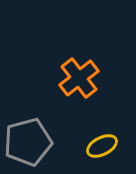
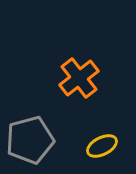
gray pentagon: moved 2 px right, 2 px up
